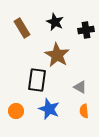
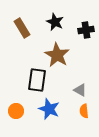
gray triangle: moved 3 px down
